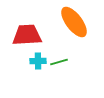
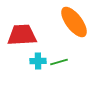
red trapezoid: moved 5 px left
